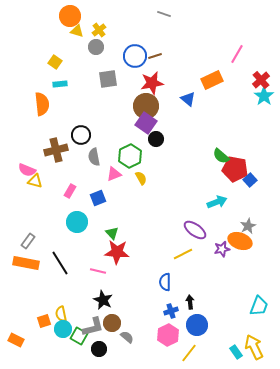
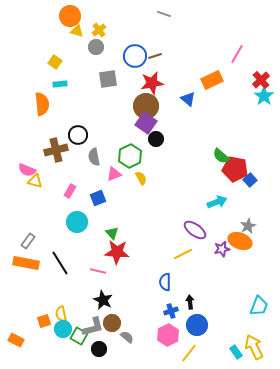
black circle at (81, 135): moved 3 px left
